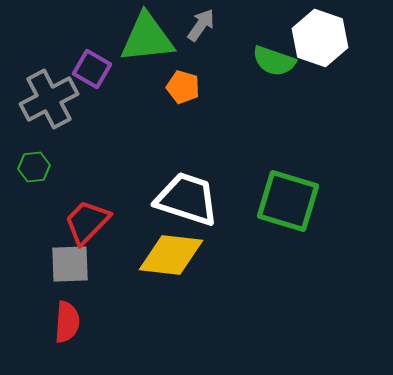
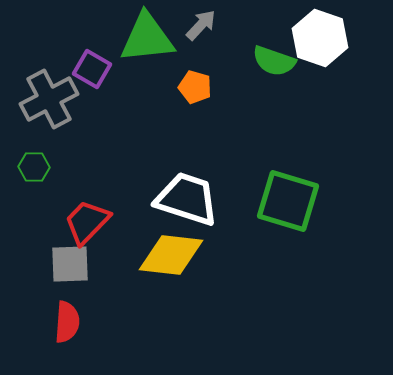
gray arrow: rotated 8 degrees clockwise
orange pentagon: moved 12 px right
green hexagon: rotated 8 degrees clockwise
